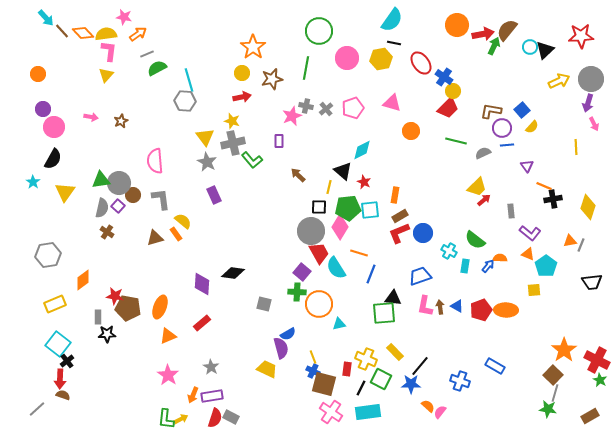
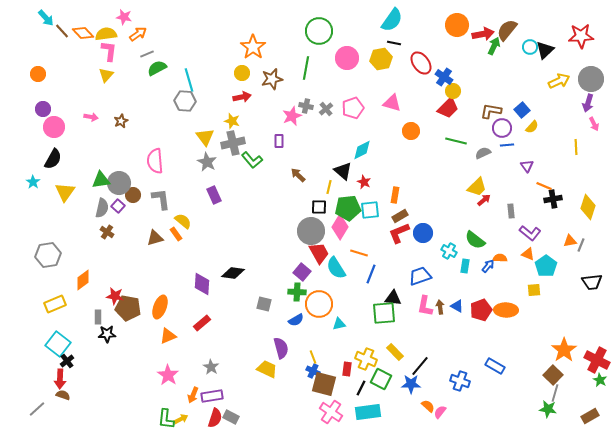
blue semicircle at (288, 334): moved 8 px right, 14 px up
